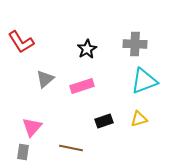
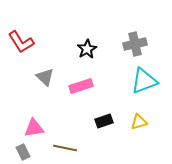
gray cross: rotated 15 degrees counterclockwise
gray triangle: moved 2 px up; rotated 36 degrees counterclockwise
pink rectangle: moved 1 px left
yellow triangle: moved 3 px down
pink triangle: moved 2 px right, 1 px down; rotated 40 degrees clockwise
brown line: moved 6 px left
gray rectangle: rotated 35 degrees counterclockwise
